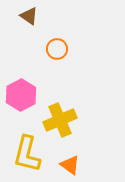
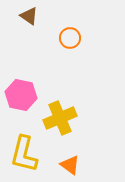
orange circle: moved 13 px right, 11 px up
pink hexagon: rotated 20 degrees counterclockwise
yellow cross: moved 2 px up
yellow L-shape: moved 3 px left
